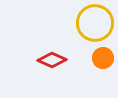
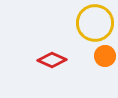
orange circle: moved 2 px right, 2 px up
